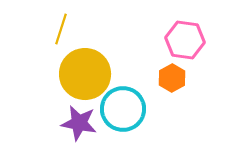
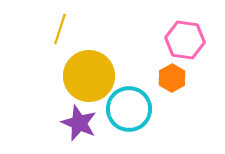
yellow line: moved 1 px left
yellow circle: moved 4 px right, 2 px down
cyan circle: moved 6 px right
purple star: rotated 12 degrees clockwise
